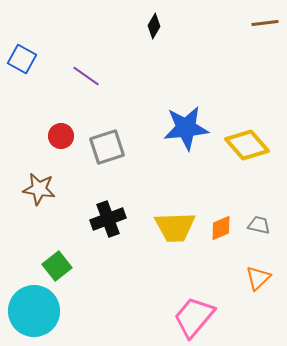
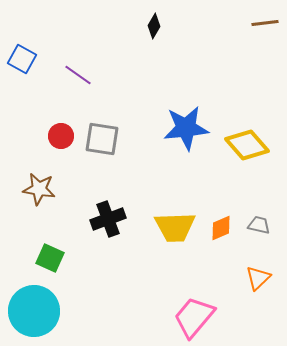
purple line: moved 8 px left, 1 px up
gray square: moved 5 px left, 8 px up; rotated 27 degrees clockwise
green square: moved 7 px left, 8 px up; rotated 28 degrees counterclockwise
